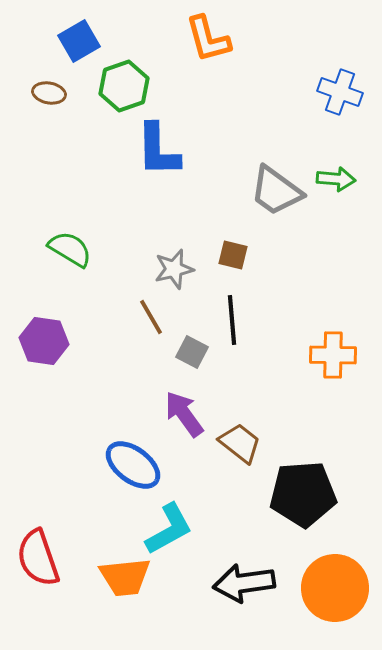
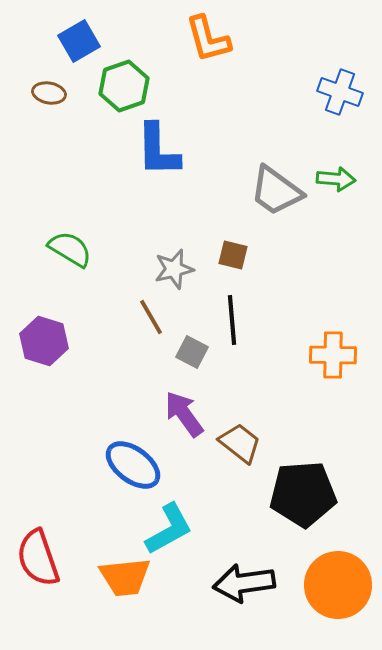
purple hexagon: rotated 9 degrees clockwise
orange circle: moved 3 px right, 3 px up
